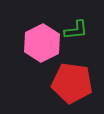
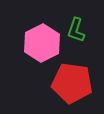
green L-shape: rotated 115 degrees clockwise
